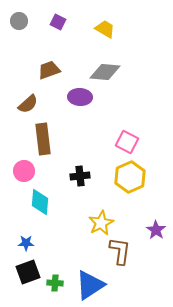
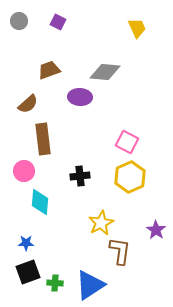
yellow trapezoid: moved 32 px right, 1 px up; rotated 35 degrees clockwise
